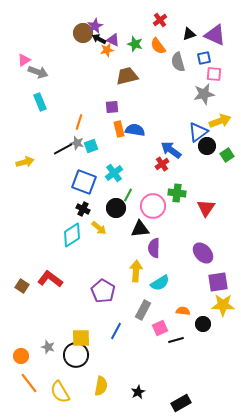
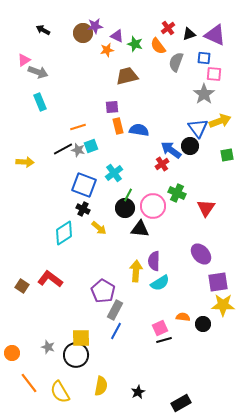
red cross at (160, 20): moved 8 px right, 8 px down
purple star at (95, 26): rotated 21 degrees clockwise
black arrow at (99, 39): moved 56 px left, 9 px up
purple triangle at (113, 40): moved 4 px right, 4 px up
blue square at (204, 58): rotated 16 degrees clockwise
gray semicircle at (178, 62): moved 2 px left; rotated 36 degrees clockwise
gray star at (204, 94): rotated 25 degrees counterclockwise
orange line at (79, 122): moved 1 px left, 5 px down; rotated 56 degrees clockwise
orange rectangle at (119, 129): moved 1 px left, 3 px up
blue semicircle at (135, 130): moved 4 px right
blue triangle at (198, 132): moved 4 px up; rotated 30 degrees counterclockwise
gray star at (77, 143): moved 1 px right, 7 px down
black circle at (207, 146): moved 17 px left
green square at (227, 155): rotated 24 degrees clockwise
yellow arrow at (25, 162): rotated 18 degrees clockwise
blue square at (84, 182): moved 3 px down
green cross at (177, 193): rotated 18 degrees clockwise
black circle at (116, 208): moved 9 px right
black triangle at (140, 229): rotated 12 degrees clockwise
cyan diamond at (72, 235): moved 8 px left, 2 px up
purple semicircle at (154, 248): moved 13 px down
purple ellipse at (203, 253): moved 2 px left, 1 px down
gray rectangle at (143, 310): moved 28 px left
orange semicircle at (183, 311): moved 6 px down
black line at (176, 340): moved 12 px left
orange circle at (21, 356): moved 9 px left, 3 px up
